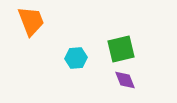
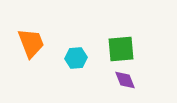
orange trapezoid: moved 22 px down
green square: rotated 8 degrees clockwise
